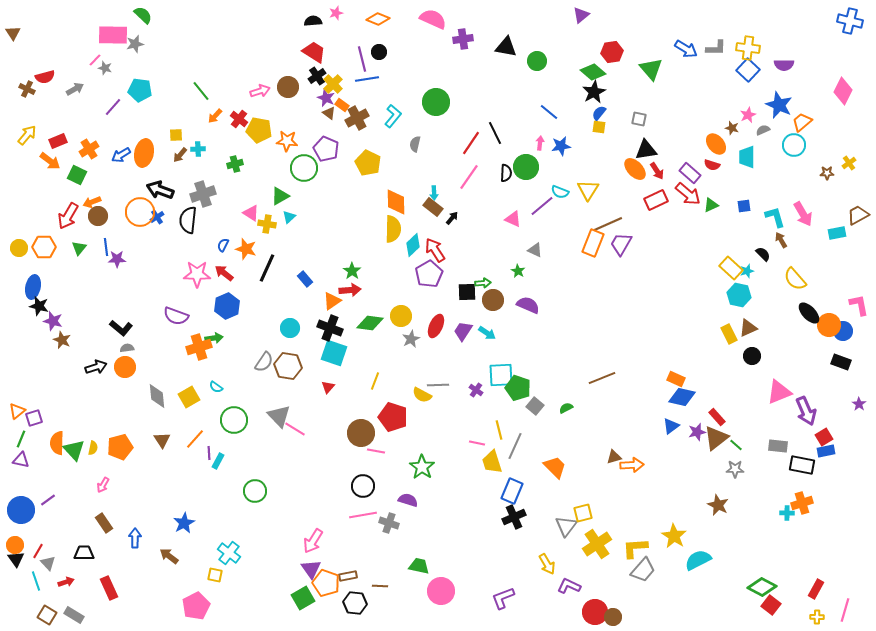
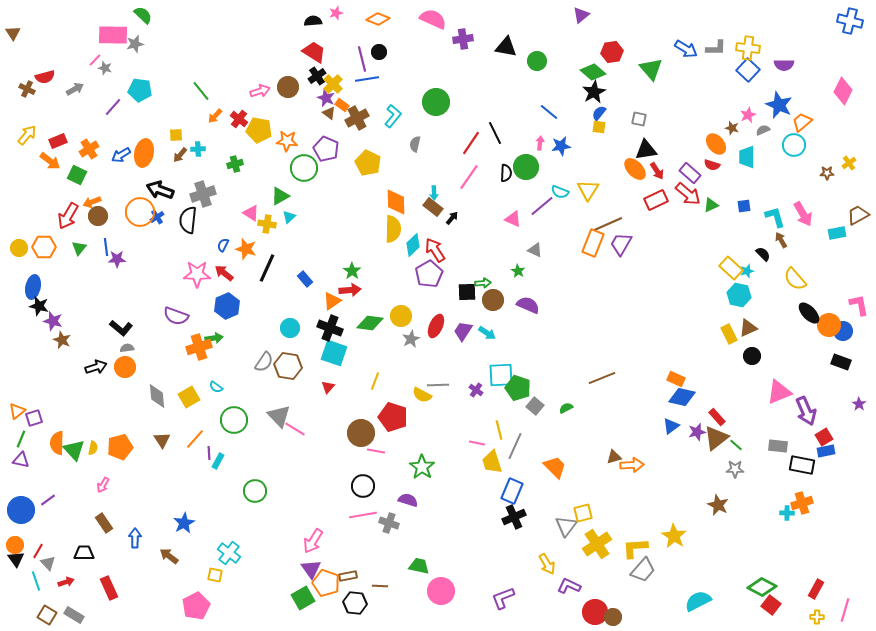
cyan semicircle at (698, 560): moved 41 px down
